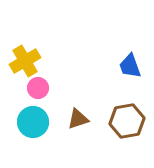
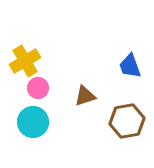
brown triangle: moved 7 px right, 23 px up
